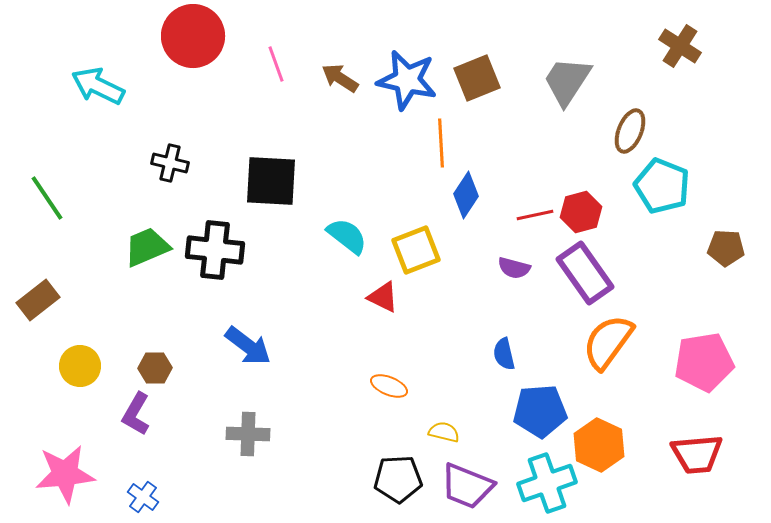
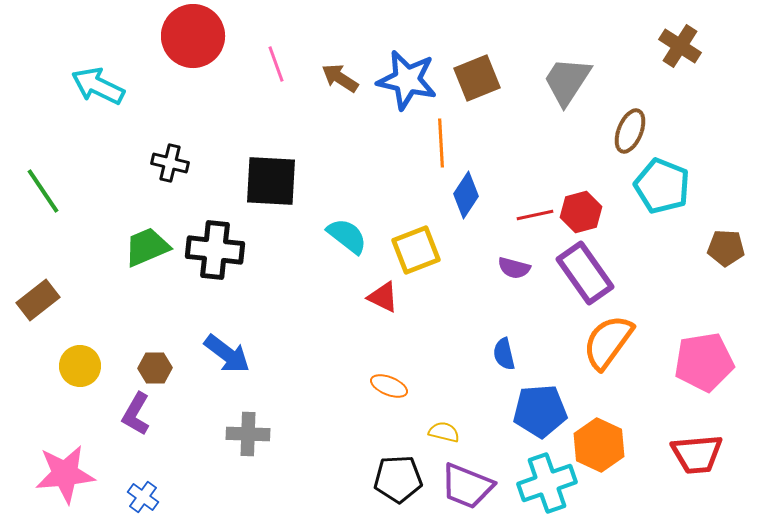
green line at (47, 198): moved 4 px left, 7 px up
blue arrow at (248, 346): moved 21 px left, 8 px down
